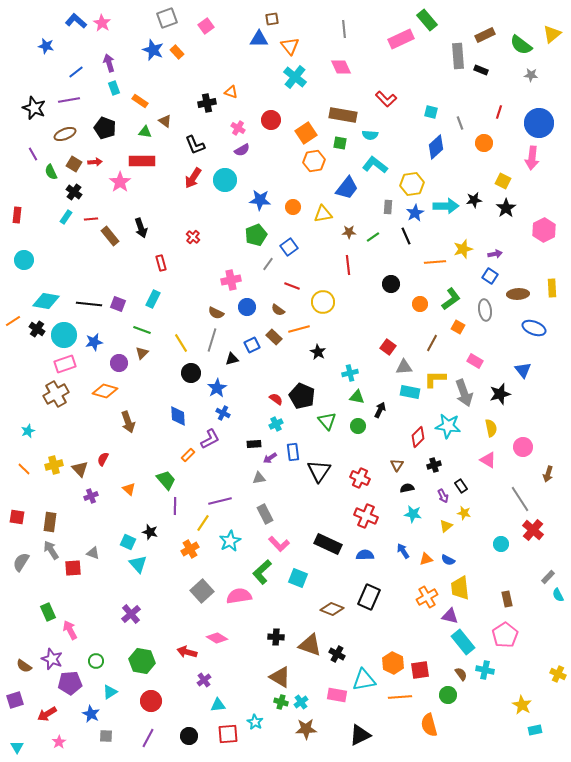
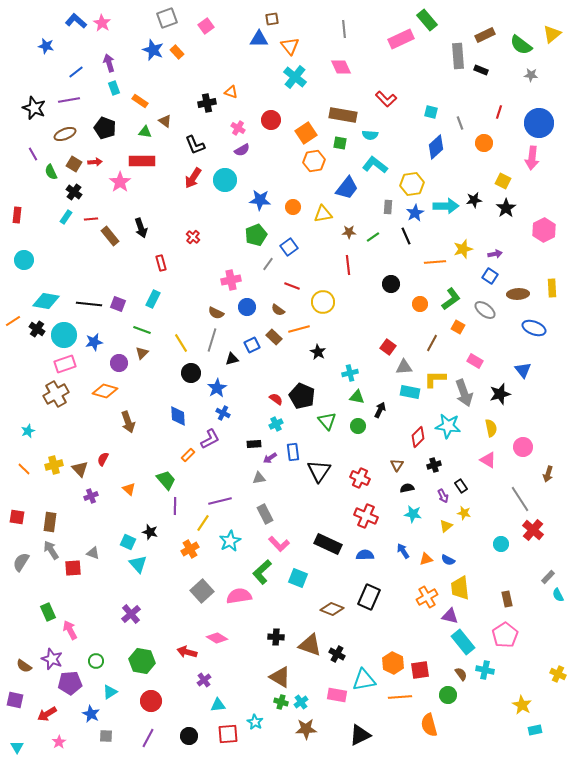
gray ellipse at (485, 310): rotated 45 degrees counterclockwise
purple square at (15, 700): rotated 30 degrees clockwise
